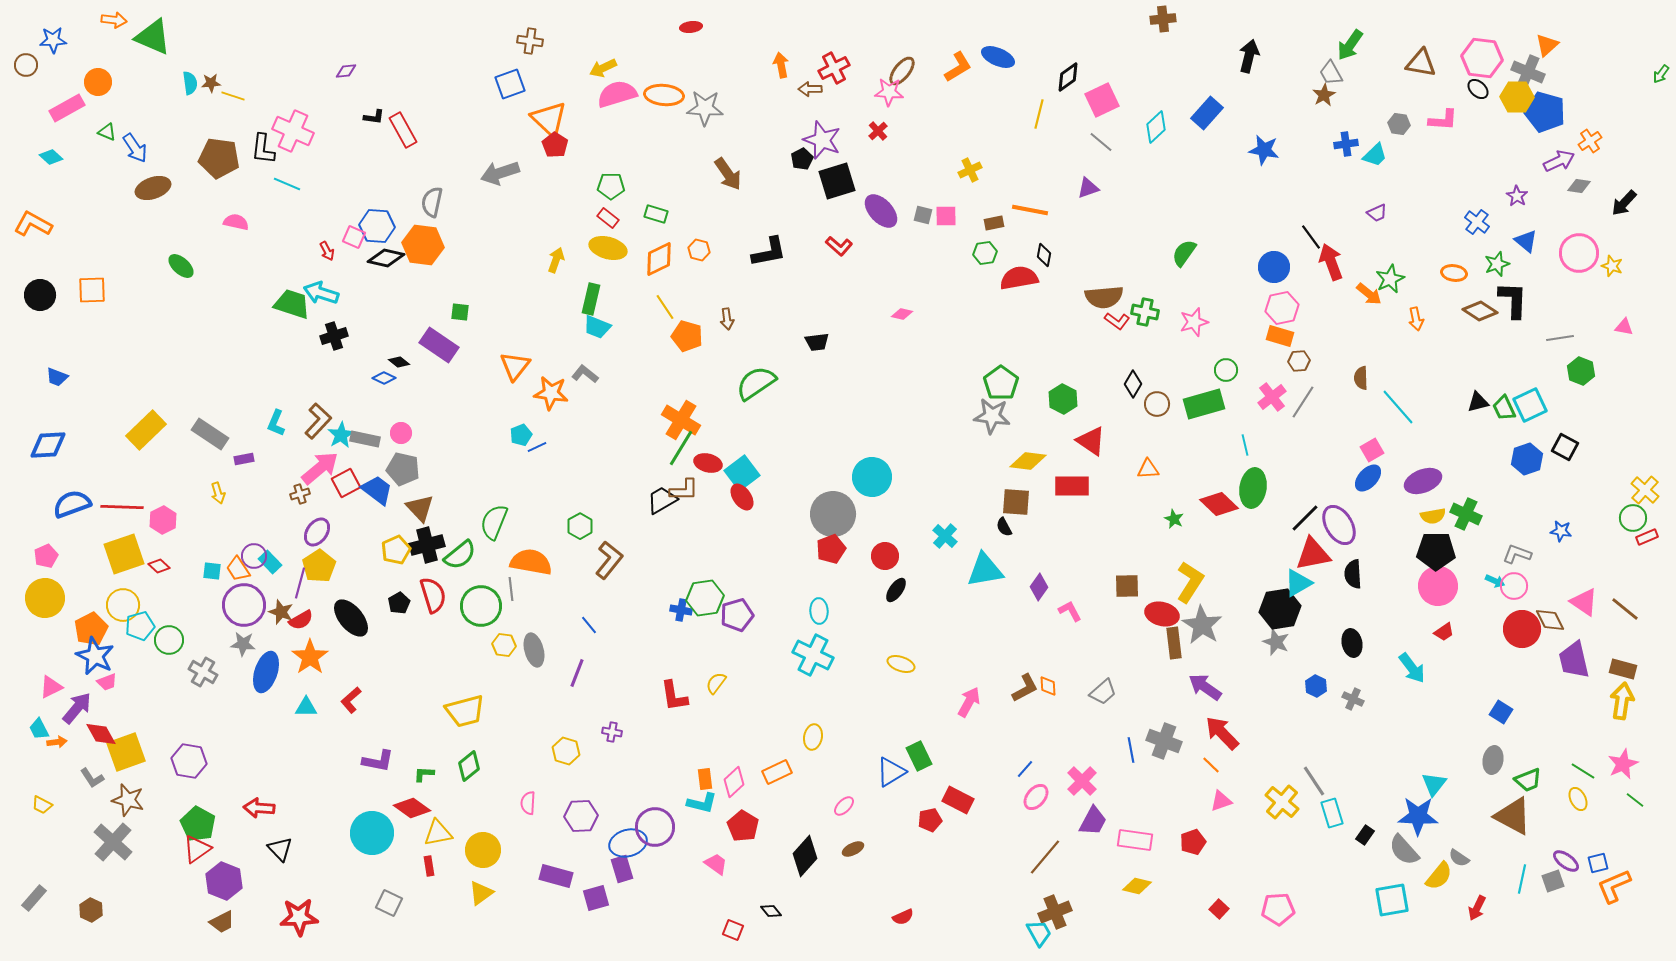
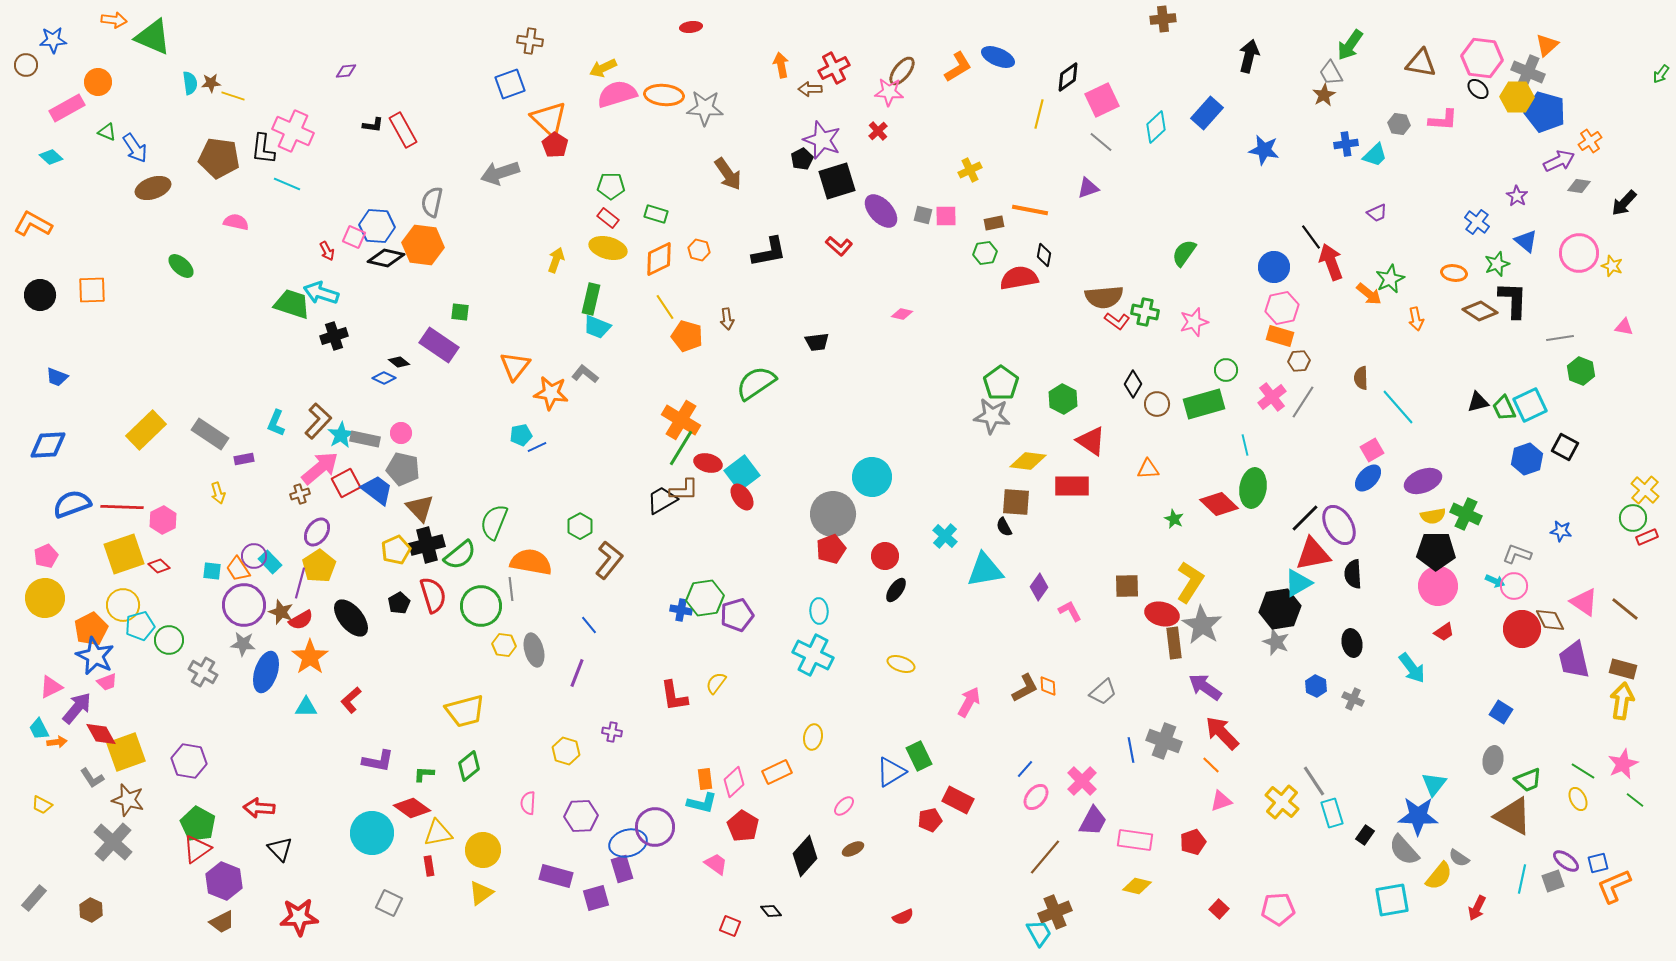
black L-shape at (374, 117): moved 1 px left, 8 px down
cyan pentagon at (521, 435): rotated 10 degrees clockwise
red square at (733, 930): moved 3 px left, 4 px up
